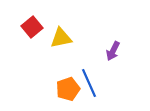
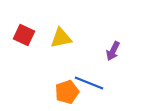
red square: moved 8 px left, 8 px down; rotated 25 degrees counterclockwise
blue line: rotated 44 degrees counterclockwise
orange pentagon: moved 1 px left, 3 px down
